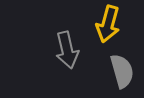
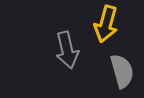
yellow arrow: moved 2 px left
